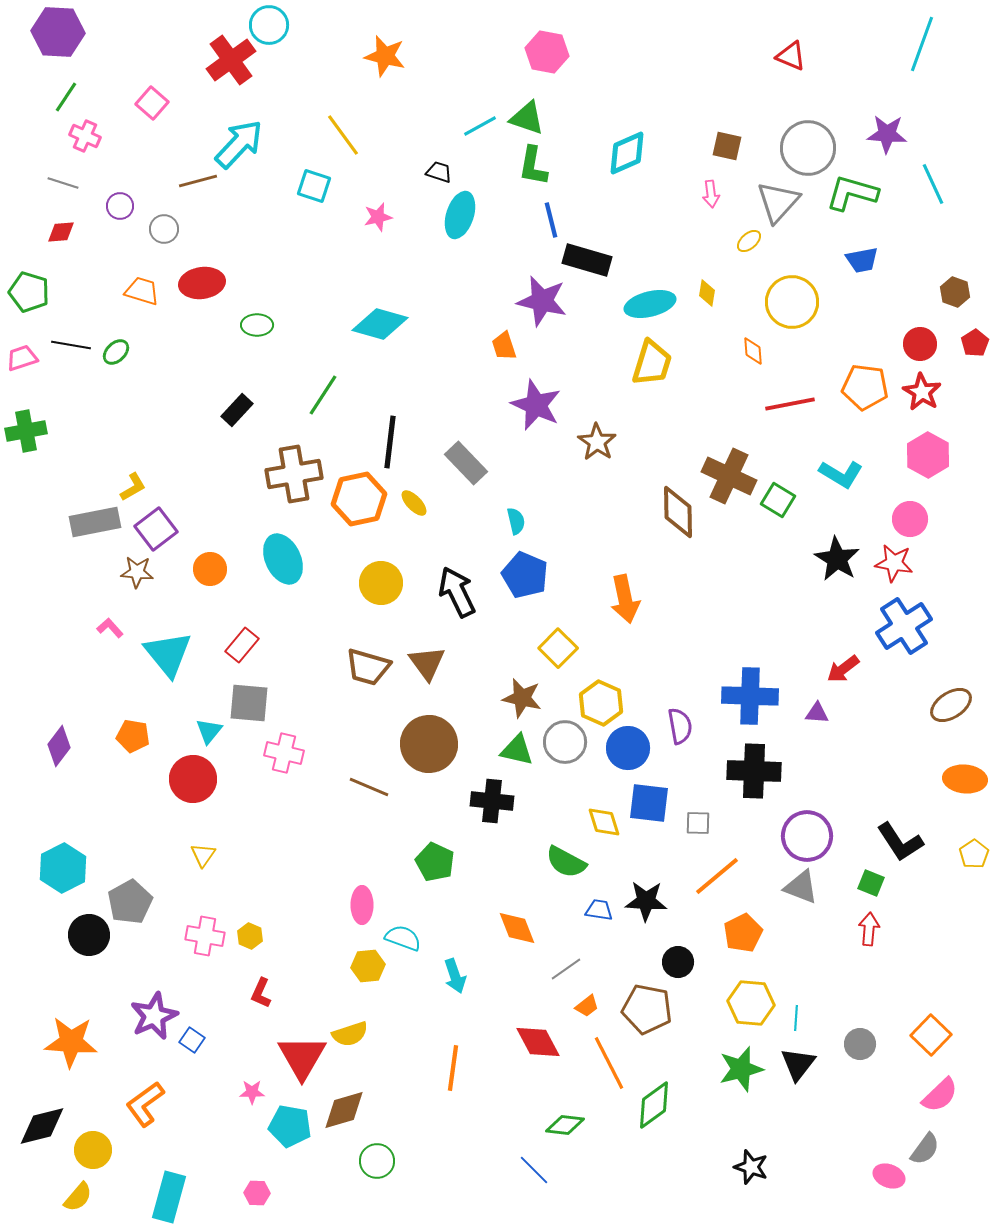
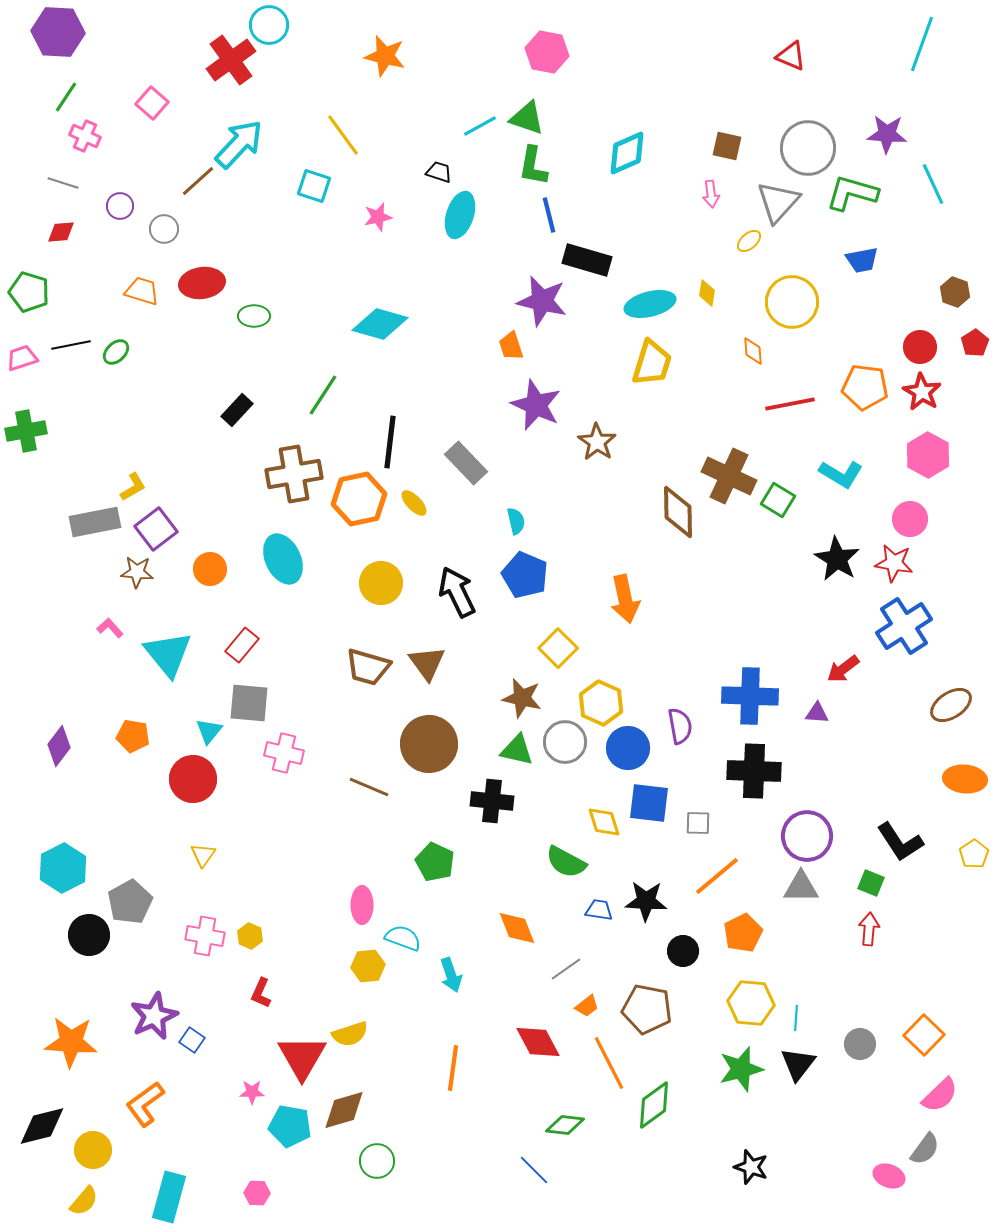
brown line at (198, 181): rotated 27 degrees counterclockwise
blue line at (551, 220): moved 2 px left, 5 px up
green ellipse at (257, 325): moved 3 px left, 9 px up
red circle at (920, 344): moved 3 px down
black line at (71, 345): rotated 21 degrees counterclockwise
orange trapezoid at (504, 346): moved 7 px right
gray triangle at (801, 887): rotated 21 degrees counterclockwise
black circle at (678, 962): moved 5 px right, 11 px up
cyan arrow at (455, 976): moved 4 px left, 1 px up
orange square at (931, 1035): moved 7 px left
yellow semicircle at (78, 1197): moved 6 px right, 4 px down
